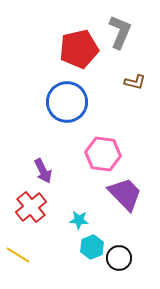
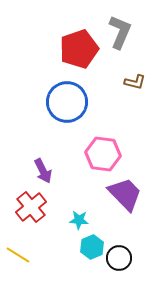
red pentagon: rotated 6 degrees counterclockwise
